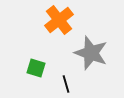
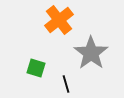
gray star: rotated 16 degrees clockwise
